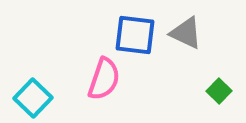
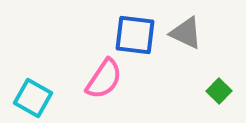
pink semicircle: rotated 15 degrees clockwise
cyan square: rotated 15 degrees counterclockwise
